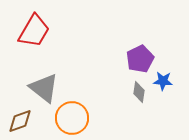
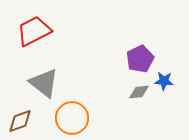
red trapezoid: rotated 147 degrees counterclockwise
blue star: moved 1 px right
gray triangle: moved 5 px up
gray diamond: rotated 75 degrees clockwise
